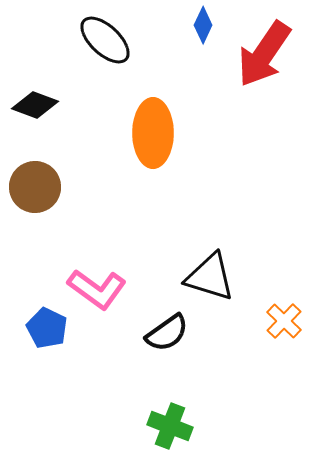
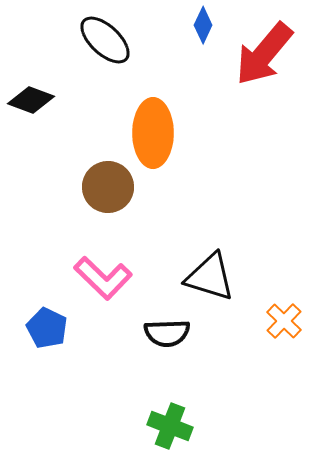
red arrow: rotated 6 degrees clockwise
black diamond: moved 4 px left, 5 px up
brown circle: moved 73 px right
pink L-shape: moved 6 px right, 11 px up; rotated 8 degrees clockwise
black semicircle: rotated 33 degrees clockwise
